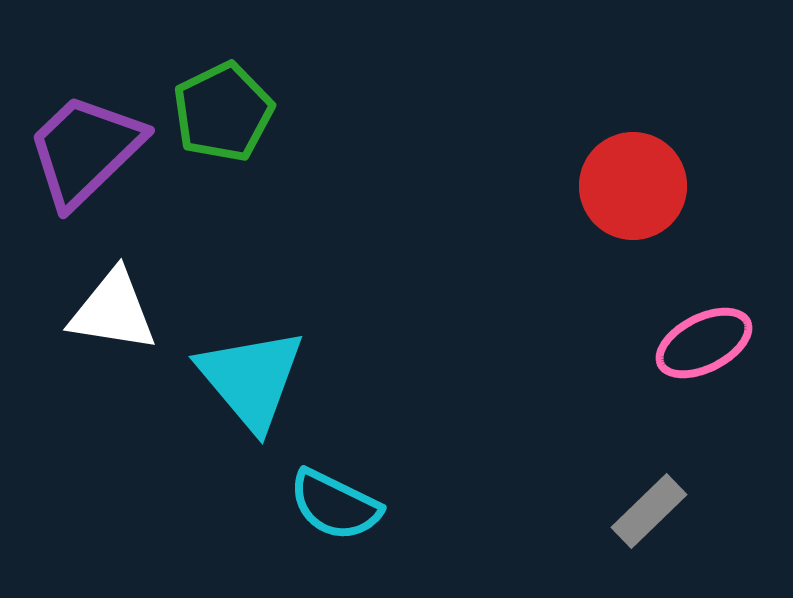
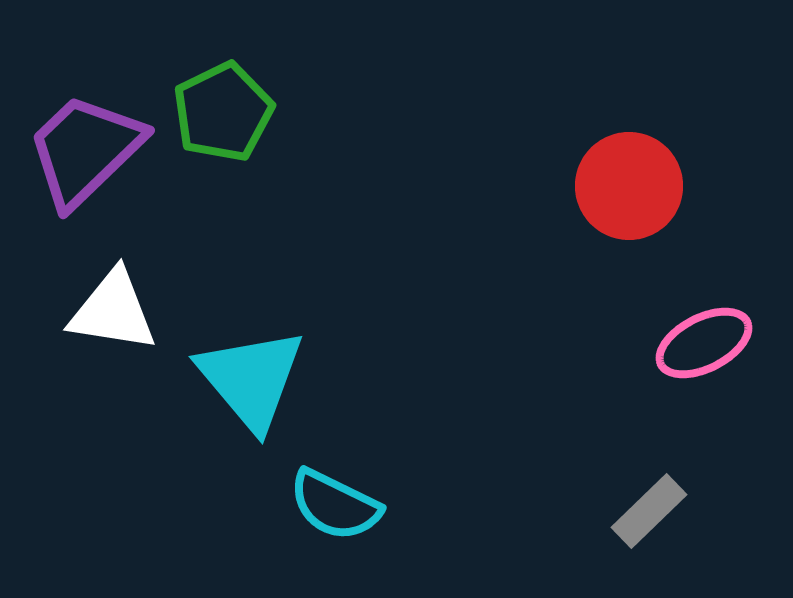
red circle: moved 4 px left
